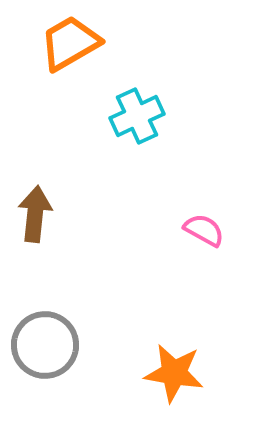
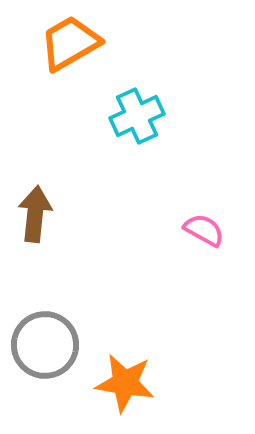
orange star: moved 49 px left, 10 px down
